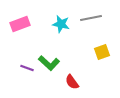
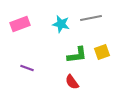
green L-shape: moved 28 px right, 8 px up; rotated 50 degrees counterclockwise
